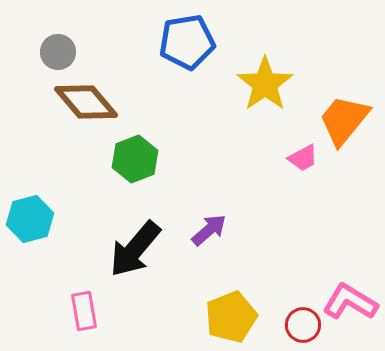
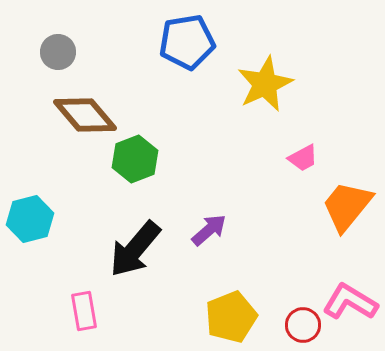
yellow star: rotated 10 degrees clockwise
brown diamond: moved 1 px left, 13 px down
orange trapezoid: moved 3 px right, 86 px down
